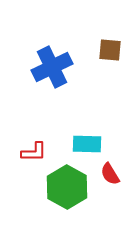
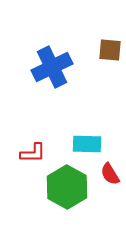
red L-shape: moved 1 px left, 1 px down
